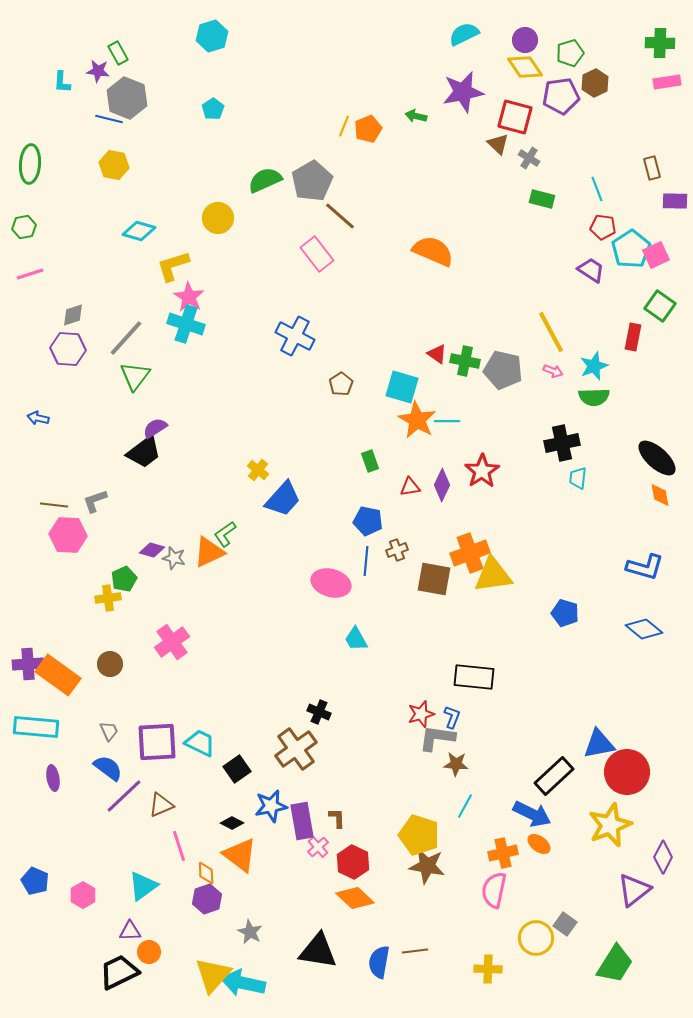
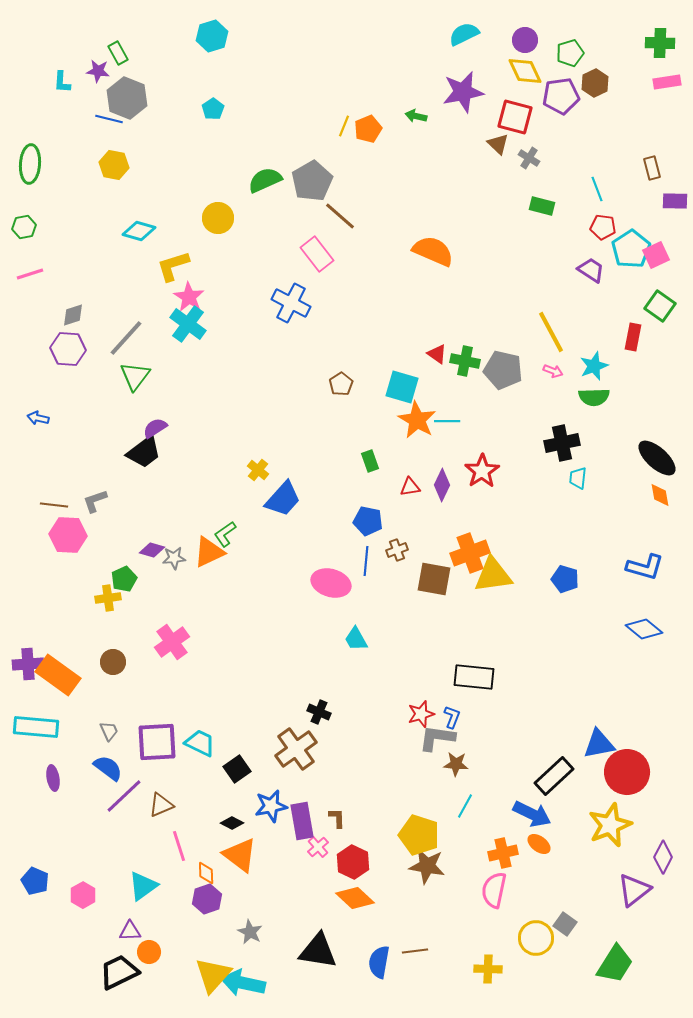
yellow diamond at (525, 67): moved 4 px down; rotated 9 degrees clockwise
green rectangle at (542, 199): moved 7 px down
cyan cross at (186, 324): moved 2 px right; rotated 18 degrees clockwise
blue cross at (295, 336): moved 4 px left, 33 px up
gray star at (174, 558): rotated 20 degrees counterclockwise
blue pentagon at (565, 613): moved 34 px up
brown circle at (110, 664): moved 3 px right, 2 px up
